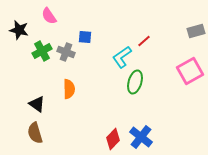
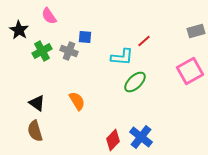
black star: rotated 18 degrees clockwise
gray cross: moved 3 px right, 1 px up
cyan L-shape: rotated 140 degrees counterclockwise
green ellipse: rotated 30 degrees clockwise
orange semicircle: moved 8 px right, 12 px down; rotated 30 degrees counterclockwise
black triangle: moved 1 px up
brown semicircle: moved 2 px up
red diamond: moved 1 px down
